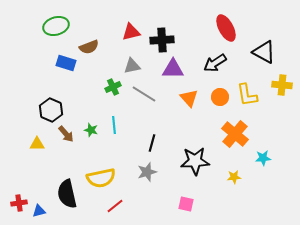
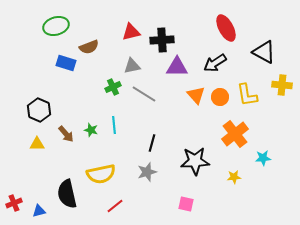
purple triangle: moved 4 px right, 2 px up
orange triangle: moved 7 px right, 3 px up
black hexagon: moved 12 px left
orange cross: rotated 12 degrees clockwise
yellow semicircle: moved 4 px up
red cross: moved 5 px left; rotated 14 degrees counterclockwise
